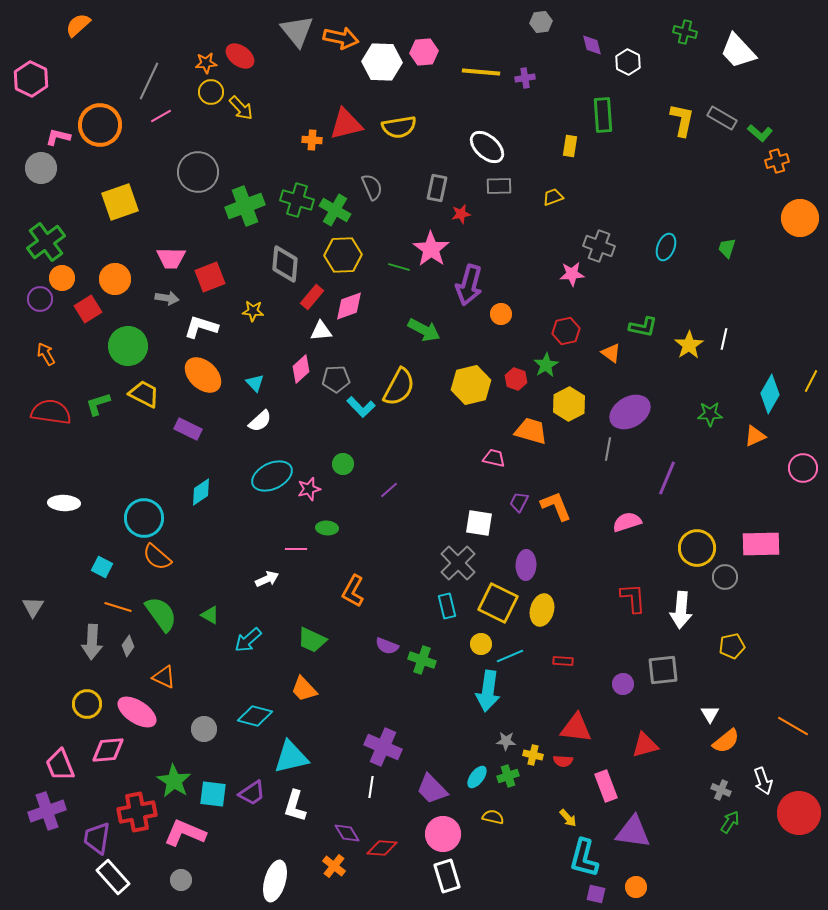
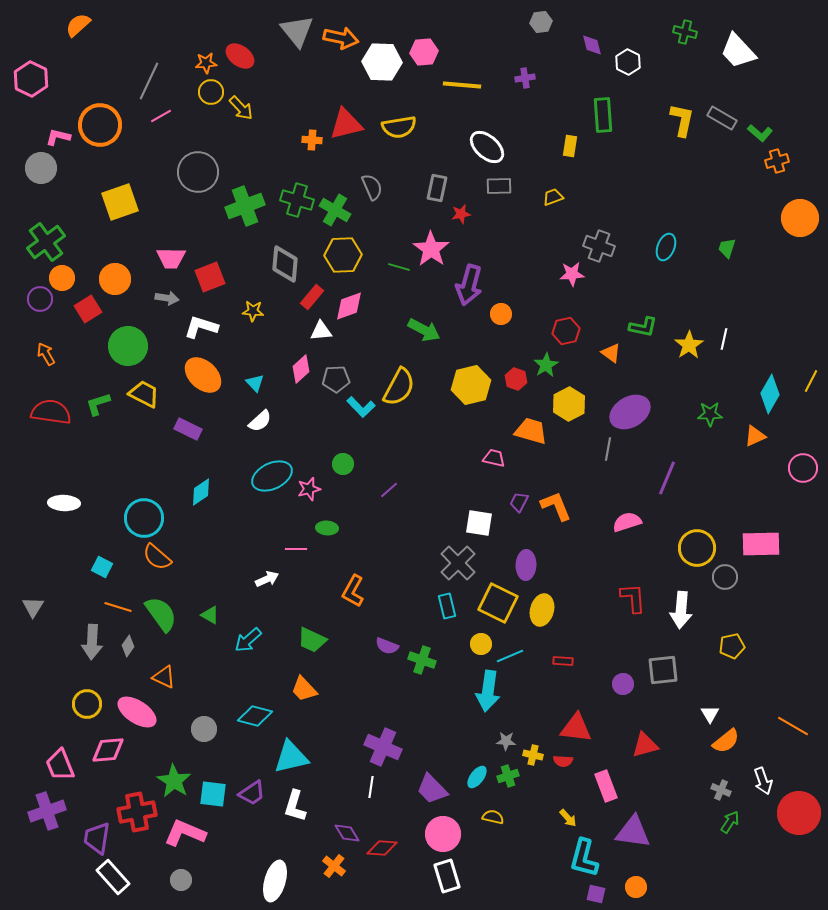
yellow line at (481, 72): moved 19 px left, 13 px down
